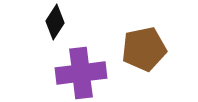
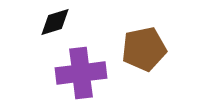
black diamond: rotated 40 degrees clockwise
